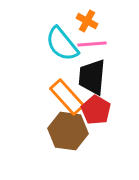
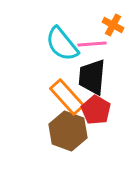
orange cross: moved 26 px right, 4 px down
brown hexagon: rotated 12 degrees clockwise
